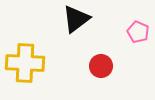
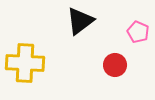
black triangle: moved 4 px right, 2 px down
red circle: moved 14 px right, 1 px up
